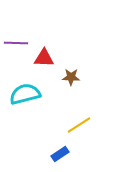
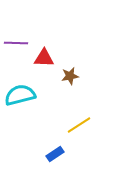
brown star: moved 1 px left, 1 px up; rotated 12 degrees counterclockwise
cyan semicircle: moved 5 px left, 1 px down
blue rectangle: moved 5 px left
